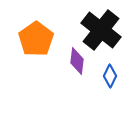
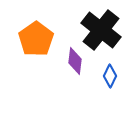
purple diamond: moved 2 px left
